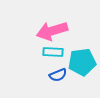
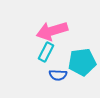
cyan rectangle: moved 7 px left; rotated 66 degrees counterclockwise
blue semicircle: rotated 24 degrees clockwise
